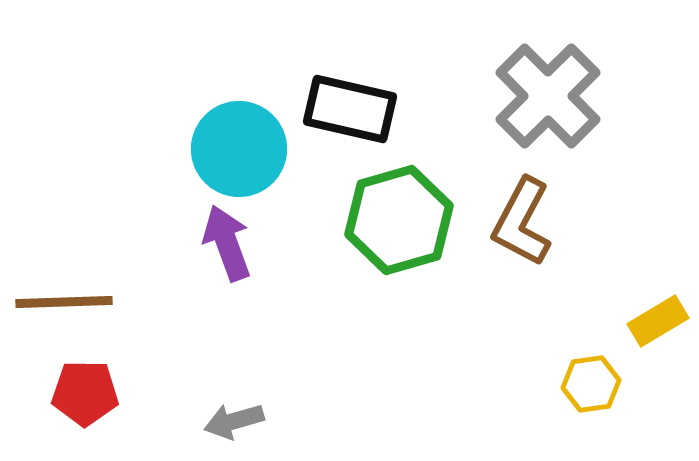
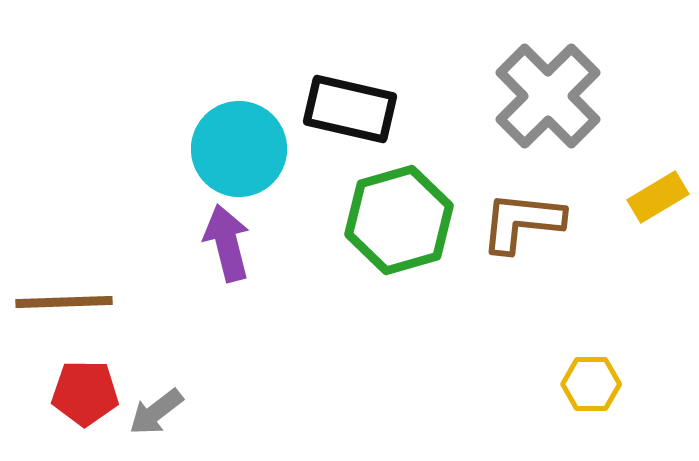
brown L-shape: rotated 68 degrees clockwise
purple arrow: rotated 6 degrees clockwise
yellow rectangle: moved 124 px up
yellow hexagon: rotated 8 degrees clockwise
gray arrow: moved 78 px left, 9 px up; rotated 22 degrees counterclockwise
